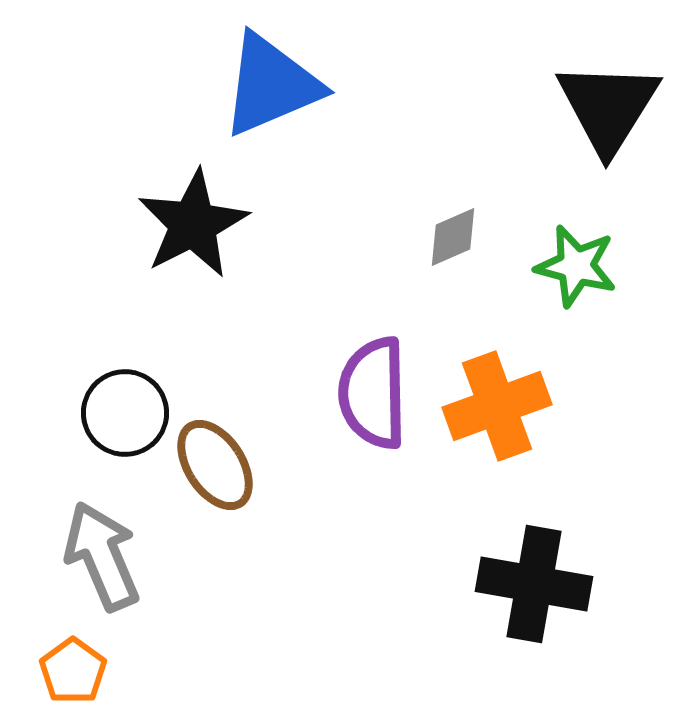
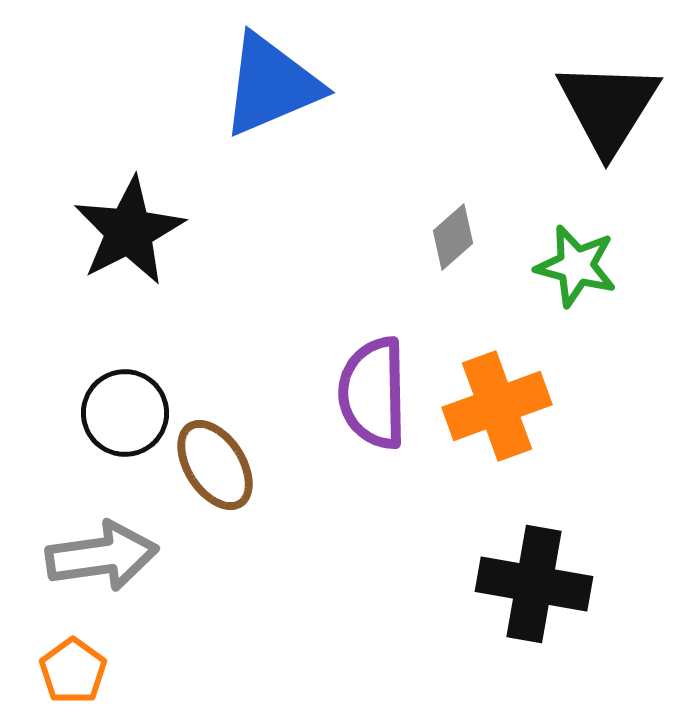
black star: moved 64 px left, 7 px down
gray diamond: rotated 18 degrees counterclockwise
gray arrow: rotated 105 degrees clockwise
